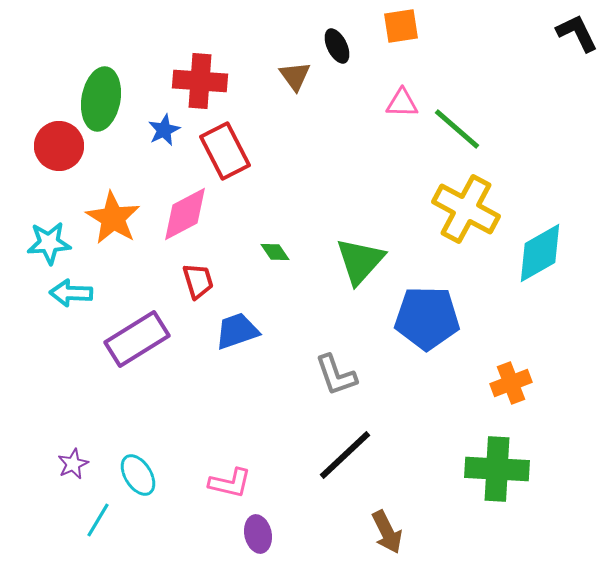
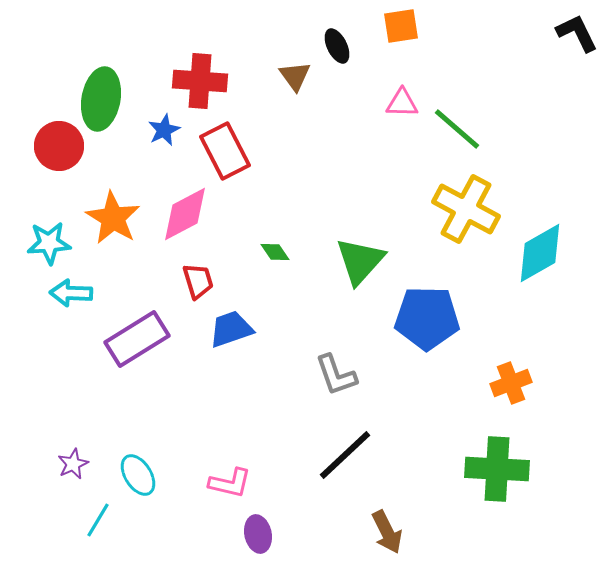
blue trapezoid: moved 6 px left, 2 px up
